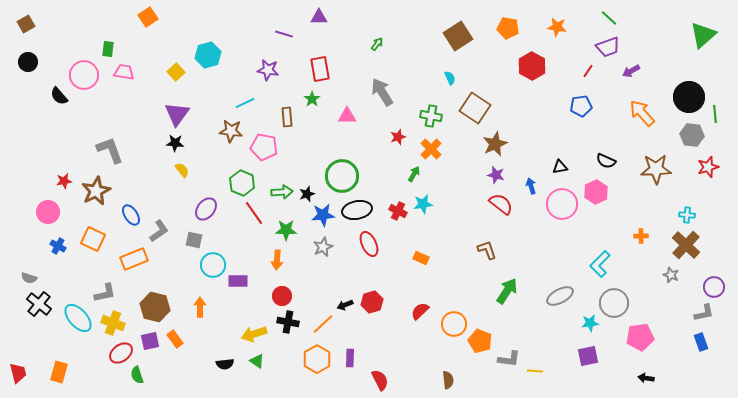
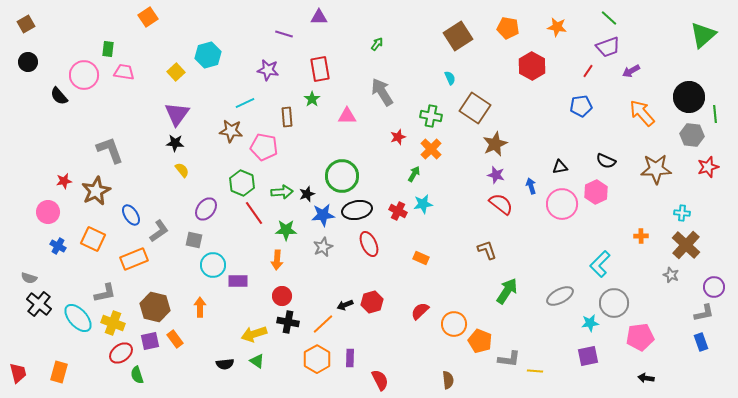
cyan cross at (687, 215): moved 5 px left, 2 px up
